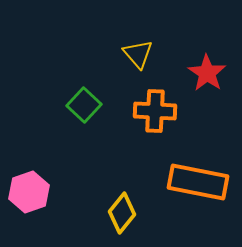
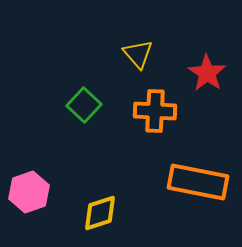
yellow diamond: moved 22 px left; rotated 33 degrees clockwise
